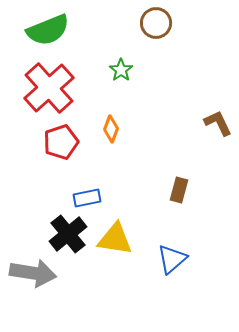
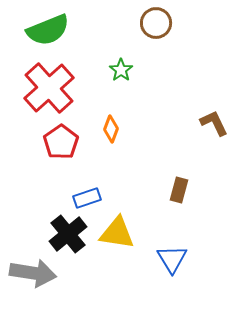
brown L-shape: moved 4 px left
red pentagon: rotated 16 degrees counterclockwise
blue rectangle: rotated 8 degrees counterclockwise
yellow triangle: moved 2 px right, 6 px up
blue triangle: rotated 20 degrees counterclockwise
